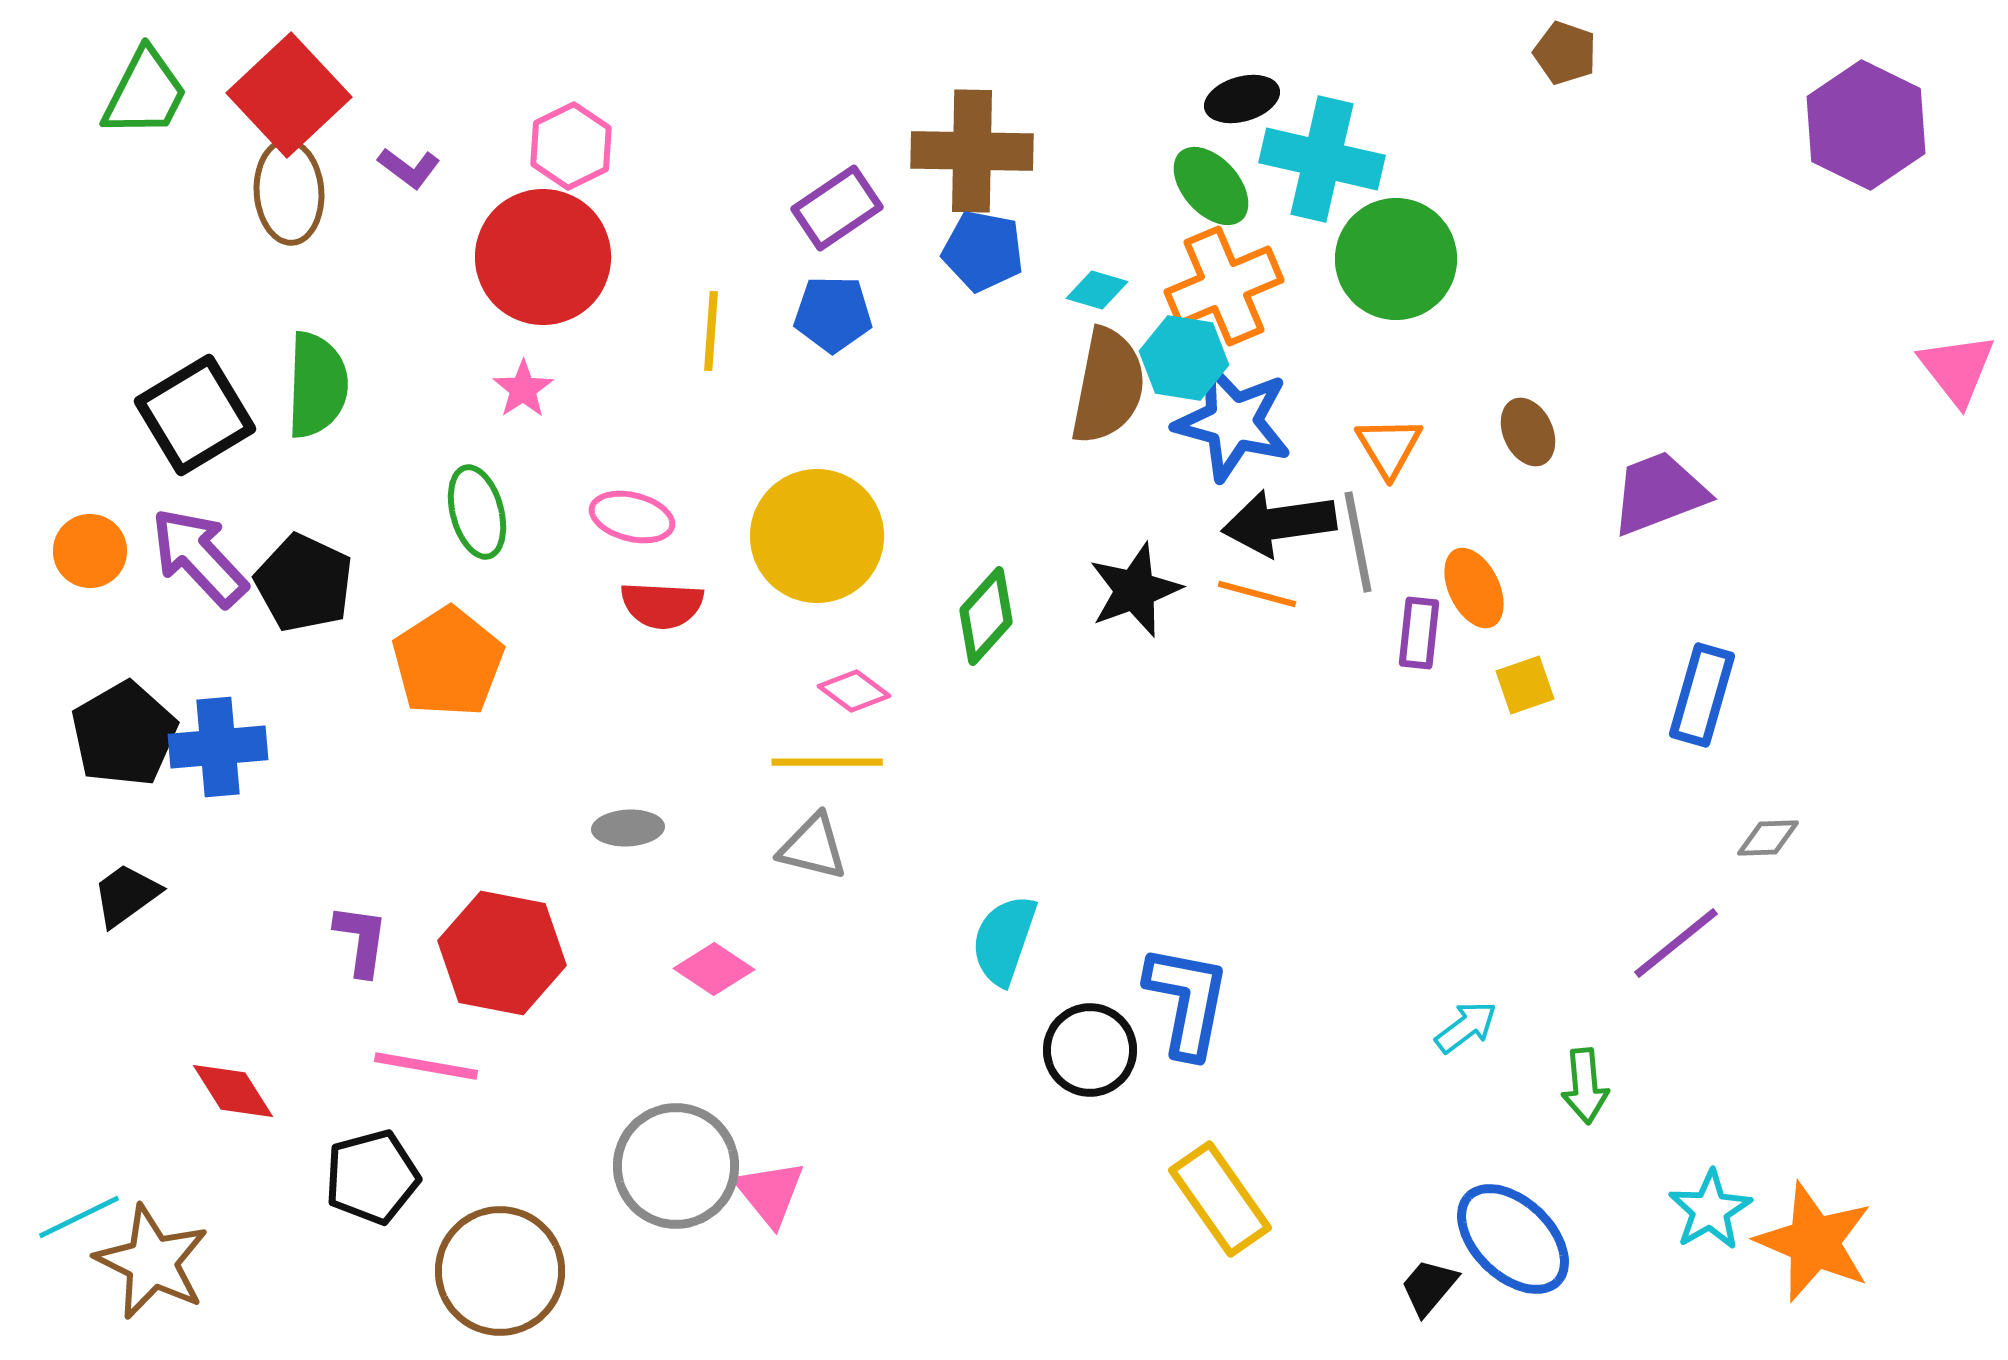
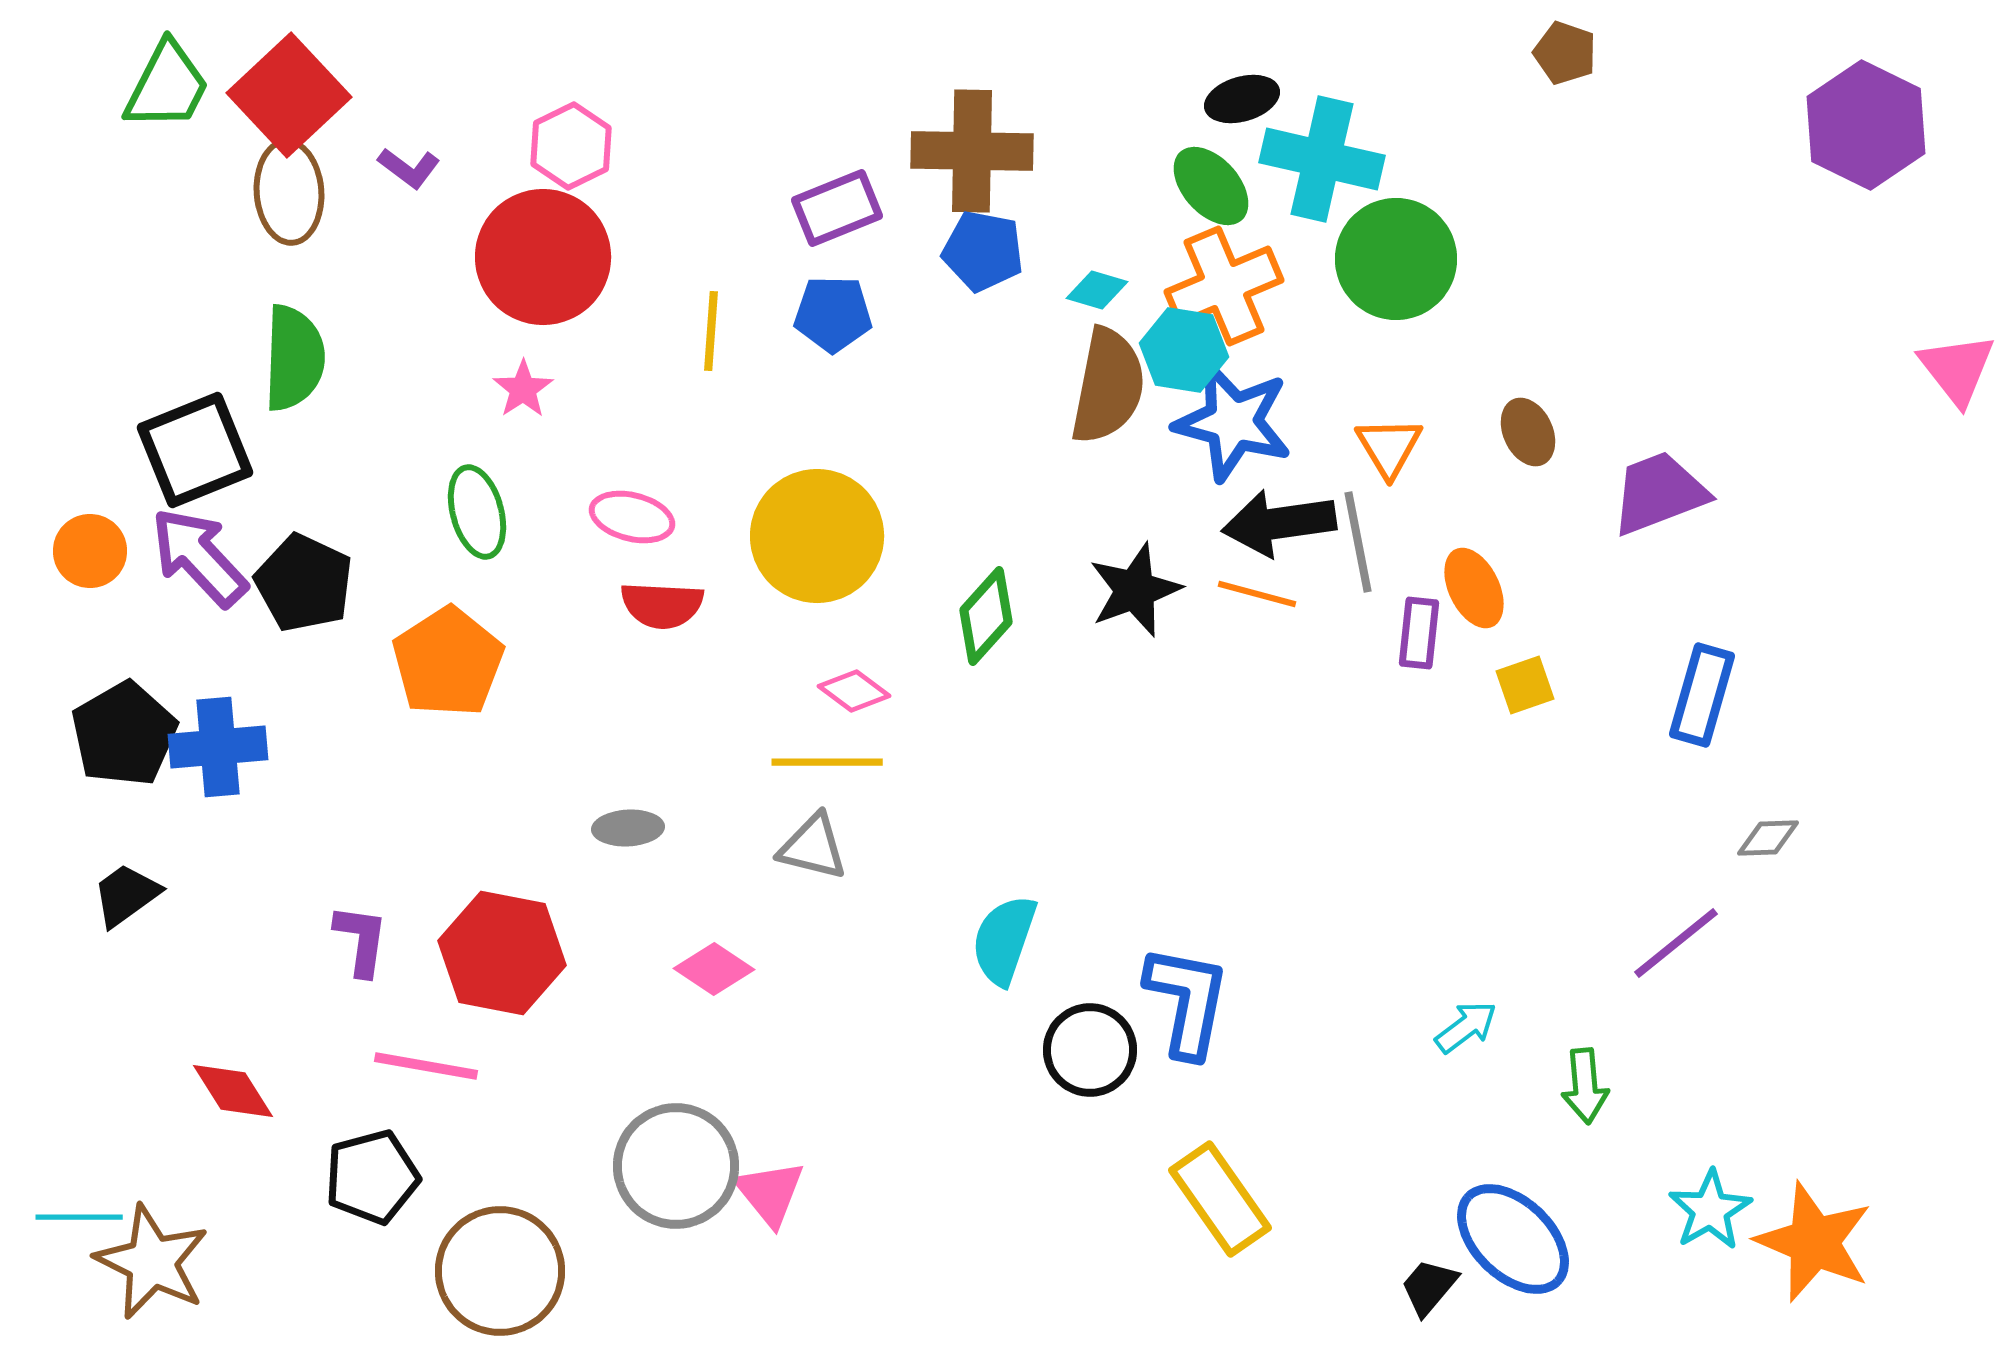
green trapezoid at (145, 93): moved 22 px right, 7 px up
purple rectangle at (837, 208): rotated 12 degrees clockwise
cyan hexagon at (1184, 358): moved 8 px up
green semicircle at (317, 385): moved 23 px left, 27 px up
black square at (195, 415): moved 35 px down; rotated 9 degrees clockwise
cyan line at (79, 1217): rotated 26 degrees clockwise
